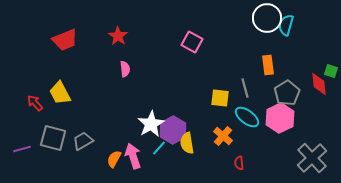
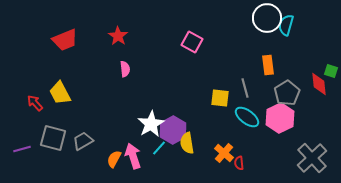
orange cross: moved 1 px right, 17 px down
